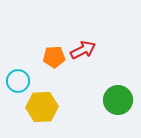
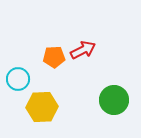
cyan circle: moved 2 px up
green circle: moved 4 px left
